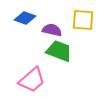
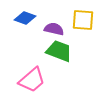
purple semicircle: moved 2 px right, 1 px up
